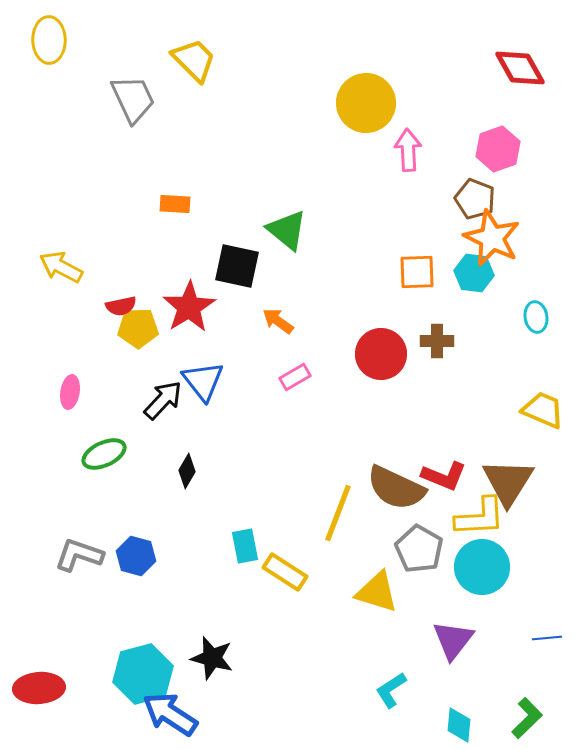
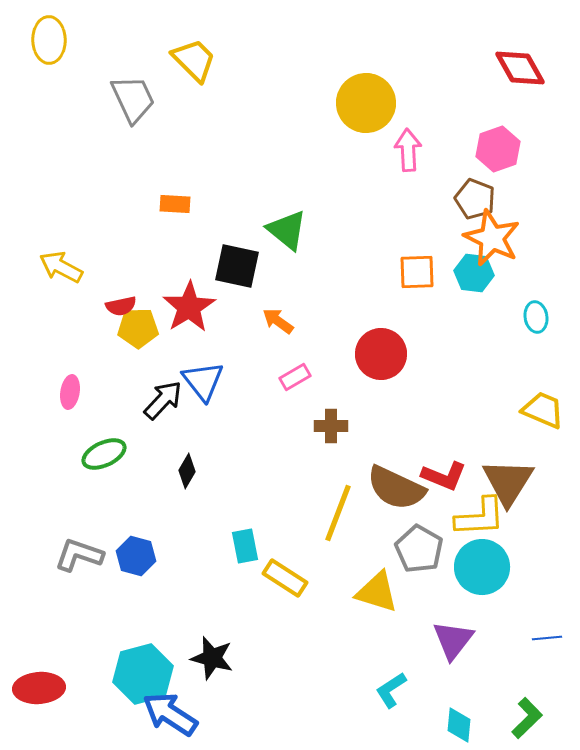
brown cross at (437, 341): moved 106 px left, 85 px down
yellow rectangle at (285, 572): moved 6 px down
